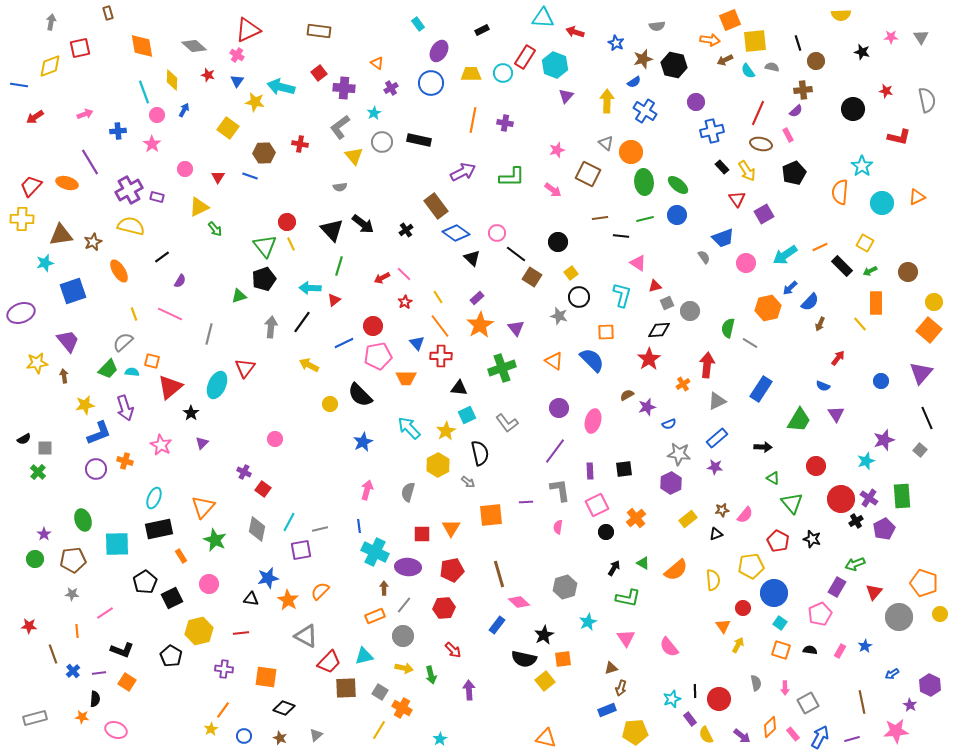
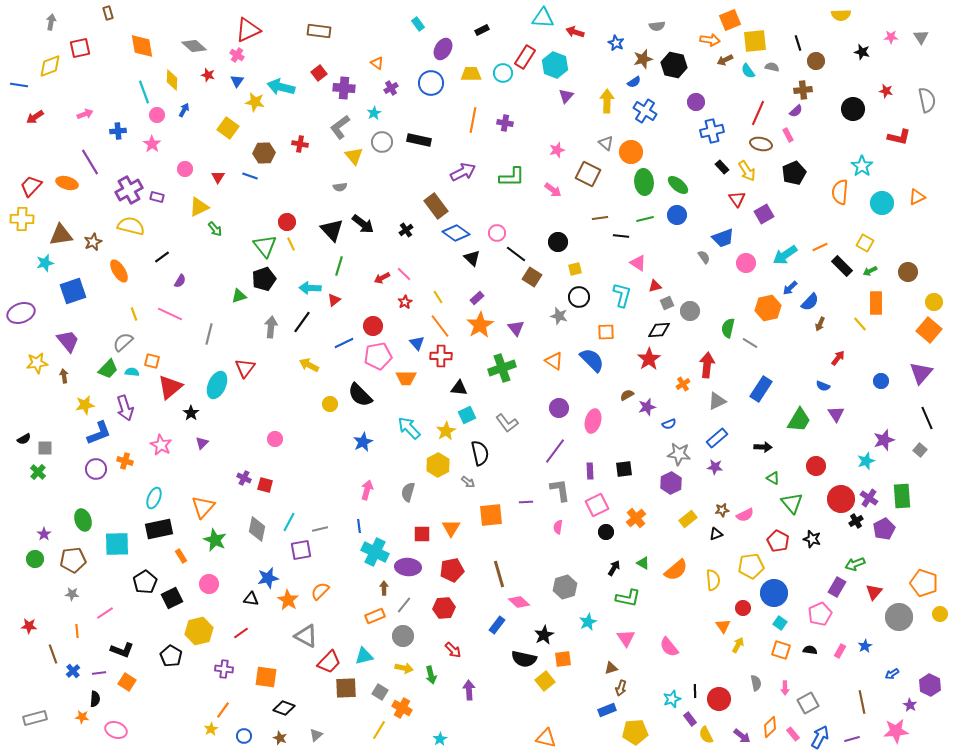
purple ellipse at (439, 51): moved 4 px right, 2 px up
yellow square at (571, 273): moved 4 px right, 4 px up; rotated 24 degrees clockwise
purple cross at (244, 472): moved 6 px down
red square at (263, 489): moved 2 px right, 4 px up; rotated 21 degrees counterclockwise
pink semicircle at (745, 515): rotated 24 degrees clockwise
red line at (241, 633): rotated 28 degrees counterclockwise
